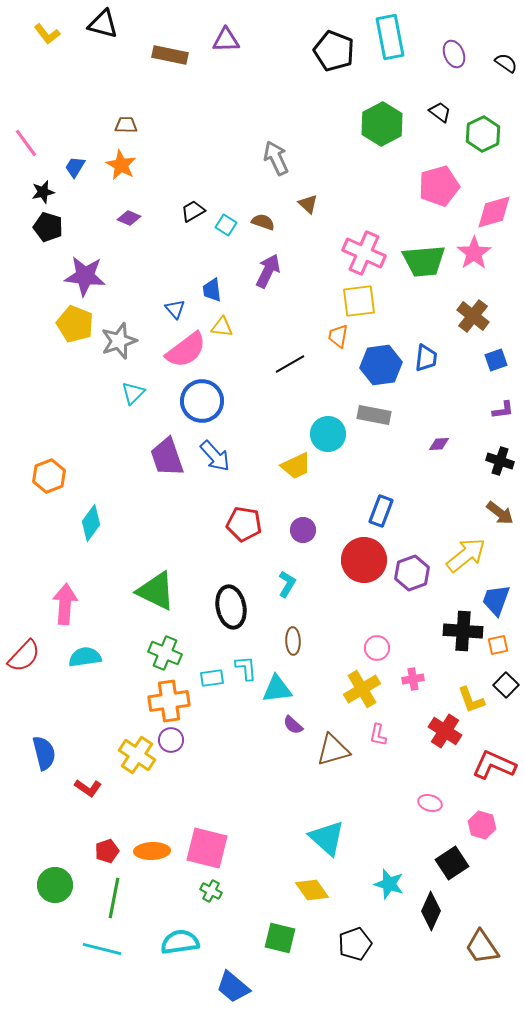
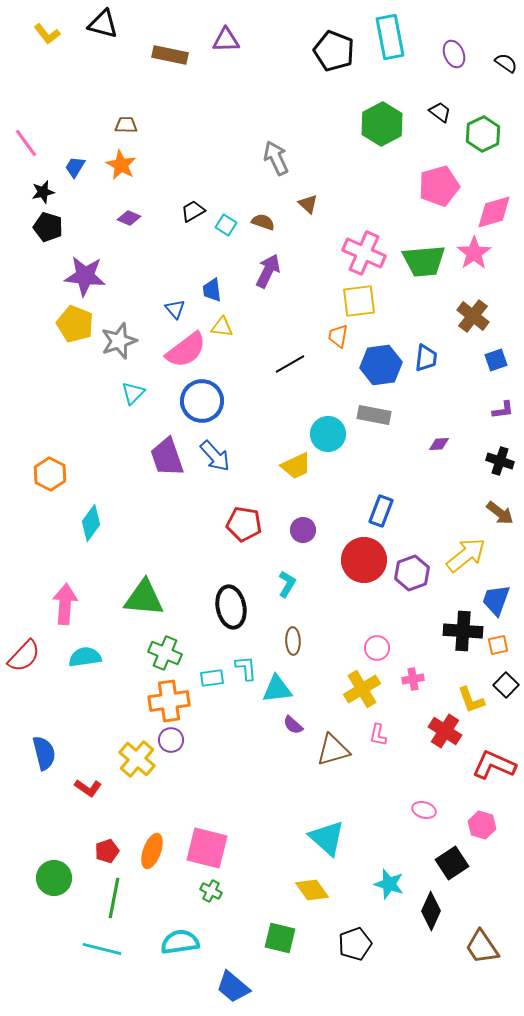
orange hexagon at (49, 476): moved 1 px right, 2 px up; rotated 12 degrees counterclockwise
green triangle at (156, 591): moved 12 px left, 7 px down; rotated 21 degrees counterclockwise
yellow cross at (137, 755): moved 4 px down; rotated 6 degrees clockwise
pink ellipse at (430, 803): moved 6 px left, 7 px down
orange ellipse at (152, 851): rotated 68 degrees counterclockwise
green circle at (55, 885): moved 1 px left, 7 px up
